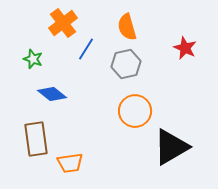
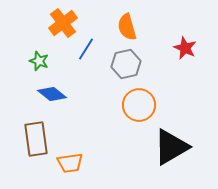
green star: moved 6 px right, 2 px down
orange circle: moved 4 px right, 6 px up
